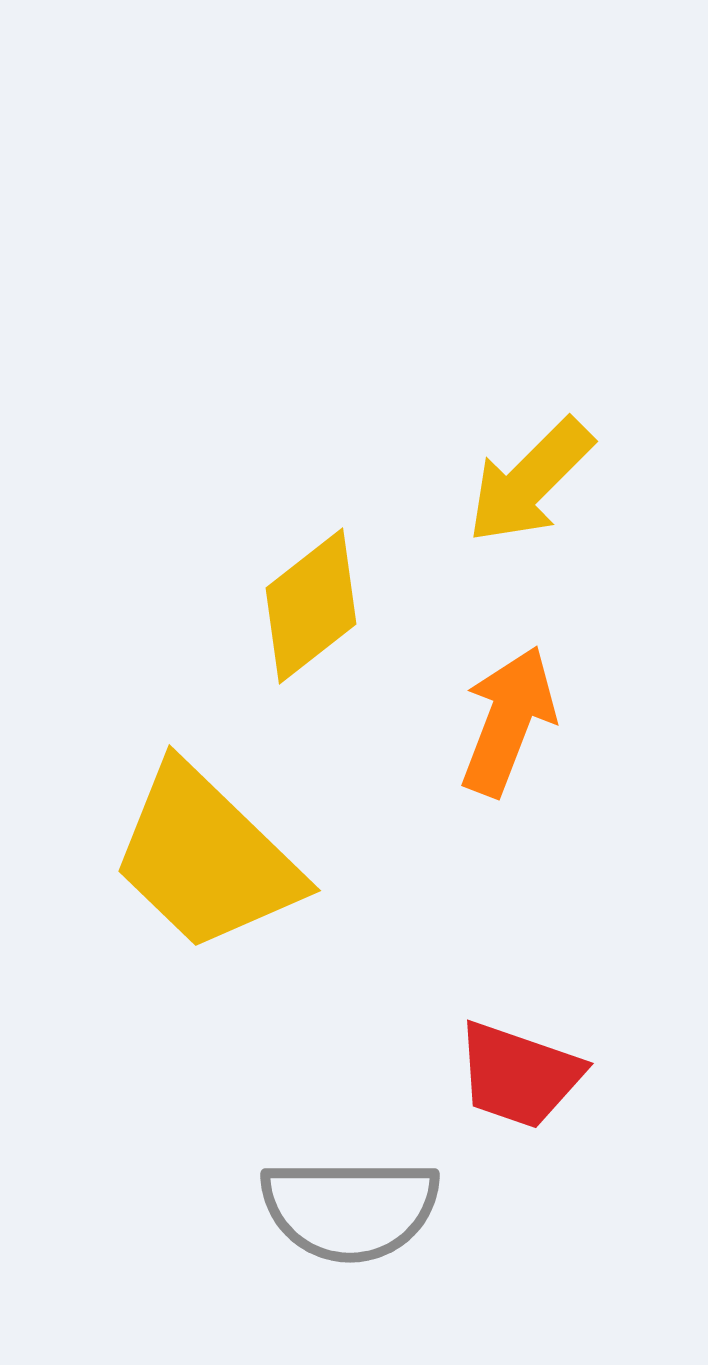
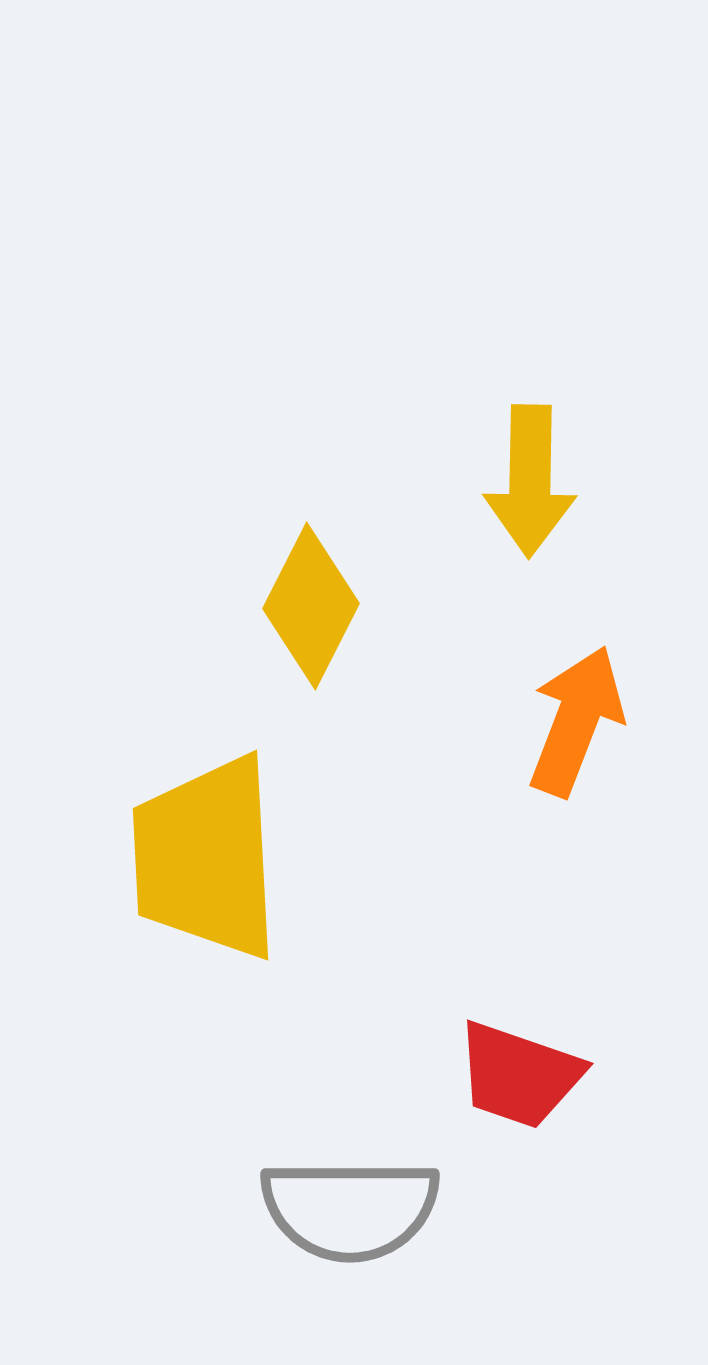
yellow arrow: rotated 44 degrees counterclockwise
yellow diamond: rotated 25 degrees counterclockwise
orange arrow: moved 68 px right
yellow trapezoid: rotated 43 degrees clockwise
